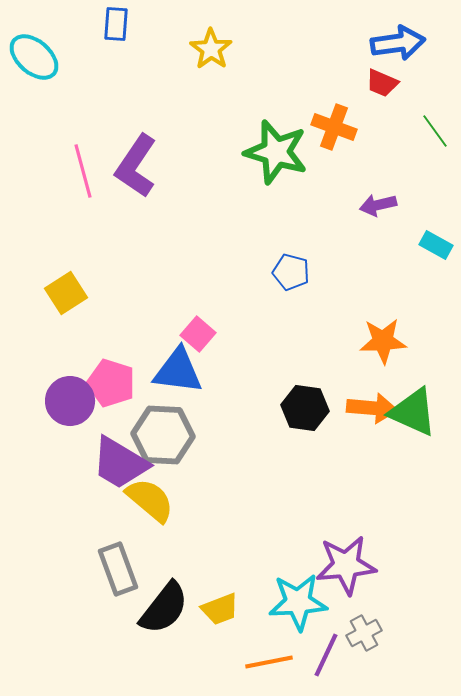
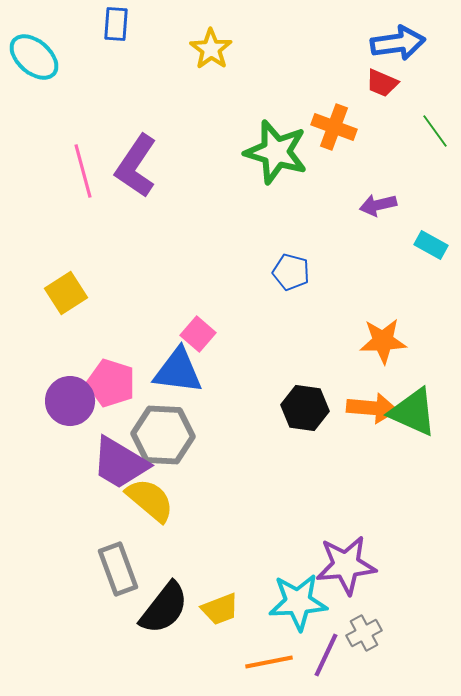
cyan rectangle: moved 5 px left
